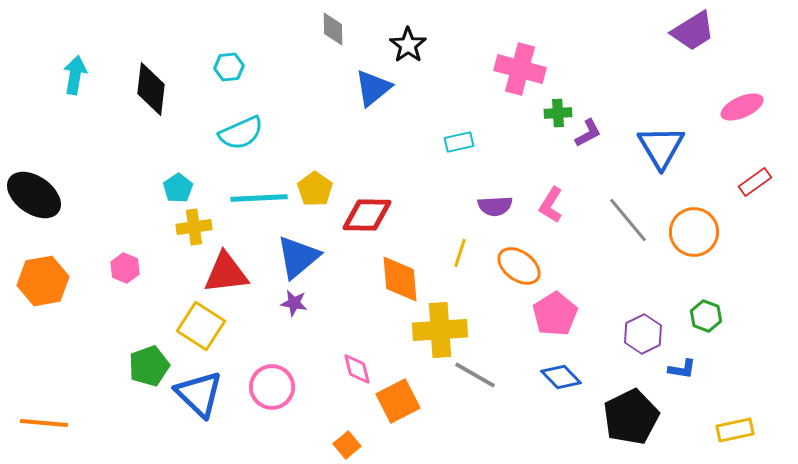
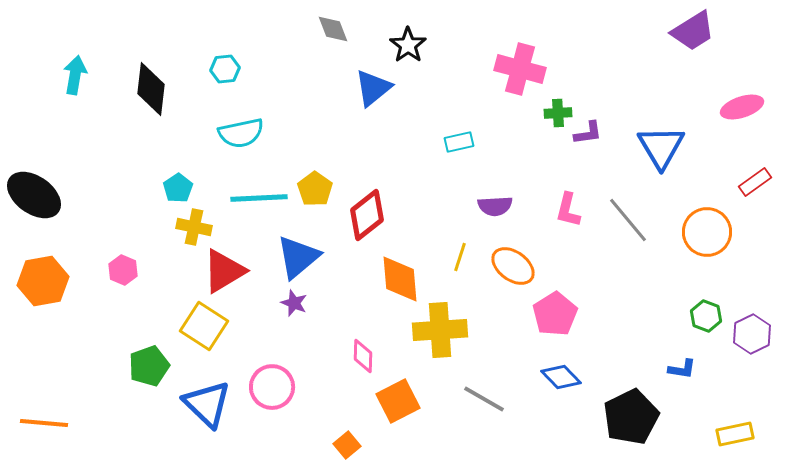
gray diamond at (333, 29): rotated 20 degrees counterclockwise
cyan hexagon at (229, 67): moved 4 px left, 2 px down
pink ellipse at (742, 107): rotated 6 degrees clockwise
cyan semicircle at (241, 133): rotated 12 degrees clockwise
purple L-shape at (588, 133): rotated 20 degrees clockwise
pink L-shape at (551, 205): moved 17 px right, 5 px down; rotated 18 degrees counterclockwise
red diamond at (367, 215): rotated 39 degrees counterclockwise
yellow cross at (194, 227): rotated 20 degrees clockwise
orange circle at (694, 232): moved 13 px right
yellow line at (460, 253): moved 4 px down
orange ellipse at (519, 266): moved 6 px left
pink hexagon at (125, 268): moved 2 px left, 2 px down
red triangle at (226, 273): moved 2 px left, 2 px up; rotated 24 degrees counterclockwise
purple star at (294, 303): rotated 12 degrees clockwise
yellow square at (201, 326): moved 3 px right
purple hexagon at (643, 334): moved 109 px right
pink diamond at (357, 369): moved 6 px right, 13 px up; rotated 16 degrees clockwise
gray line at (475, 375): moved 9 px right, 24 px down
blue triangle at (199, 394): moved 8 px right, 10 px down
yellow rectangle at (735, 430): moved 4 px down
